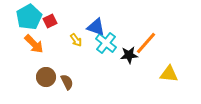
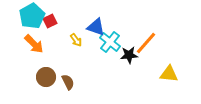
cyan pentagon: moved 3 px right, 1 px up
cyan cross: moved 4 px right, 1 px up
brown semicircle: moved 1 px right
